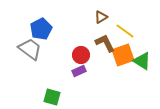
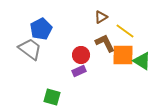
orange square: rotated 20 degrees clockwise
